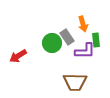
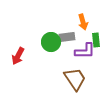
orange arrow: moved 2 px up
gray rectangle: rotated 63 degrees counterclockwise
green circle: moved 1 px left, 1 px up
red arrow: rotated 30 degrees counterclockwise
brown trapezoid: moved 3 px up; rotated 125 degrees counterclockwise
